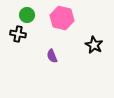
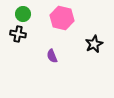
green circle: moved 4 px left, 1 px up
black star: moved 1 px up; rotated 18 degrees clockwise
